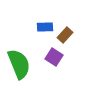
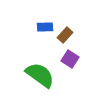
purple square: moved 16 px right, 2 px down
green semicircle: moved 21 px right, 11 px down; rotated 32 degrees counterclockwise
